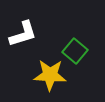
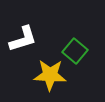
white L-shape: moved 5 px down
